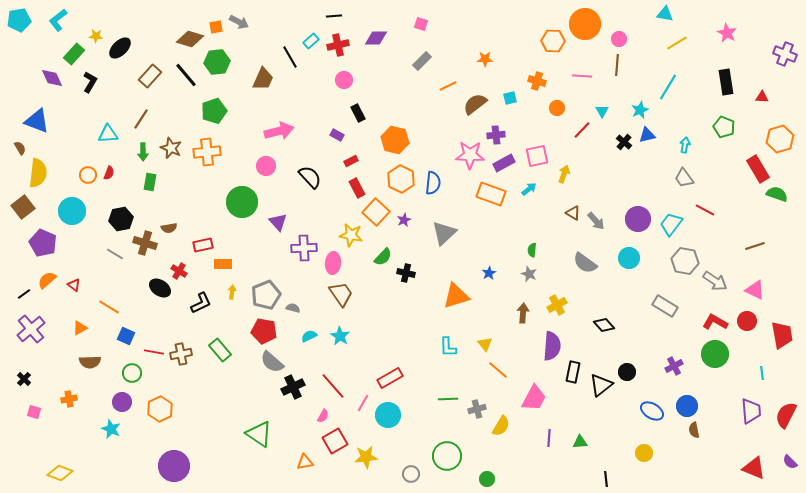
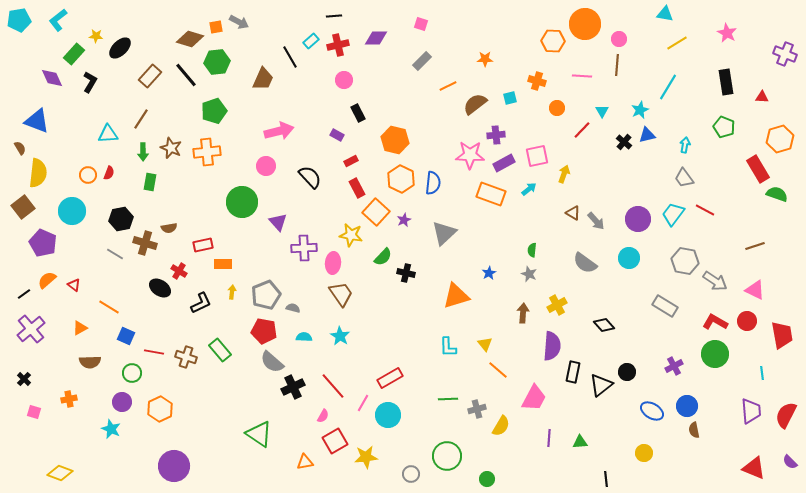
cyan trapezoid at (671, 224): moved 2 px right, 10 px up
cyan semicircle at (309, 336): moved 5 px left, 1 px down; rotated 28 degrees clockwise
brown cross at (181, 354): moved 5 px right, 3 px down; rotated 30 degrees clockwise
